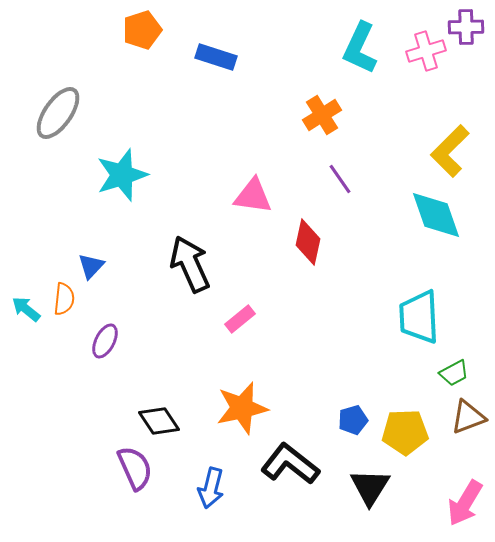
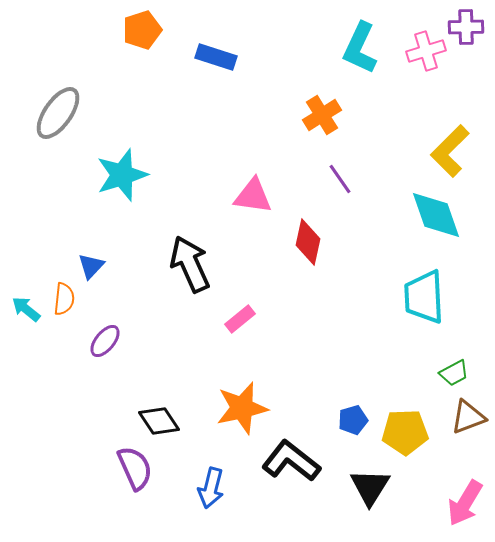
cyan trapezoid: moved 5 px right, 20 px up
purple ellipse: rotated 12 degrees clockwise
black L-shape: moved 1 px right, 3 px up
